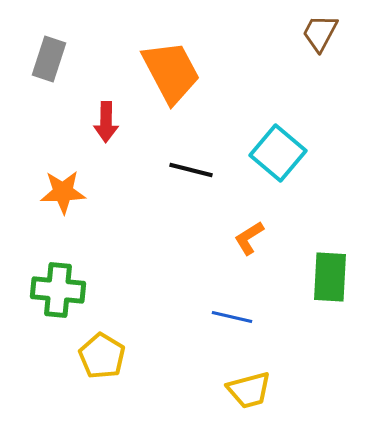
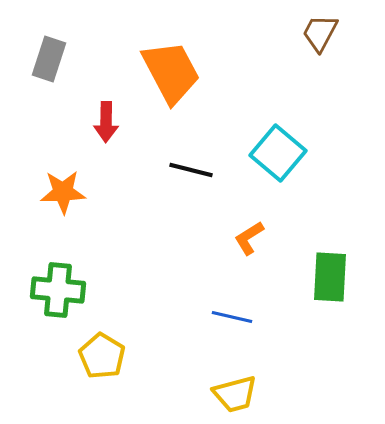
yellow trapezoid: moved 14 px left, 4 px down
